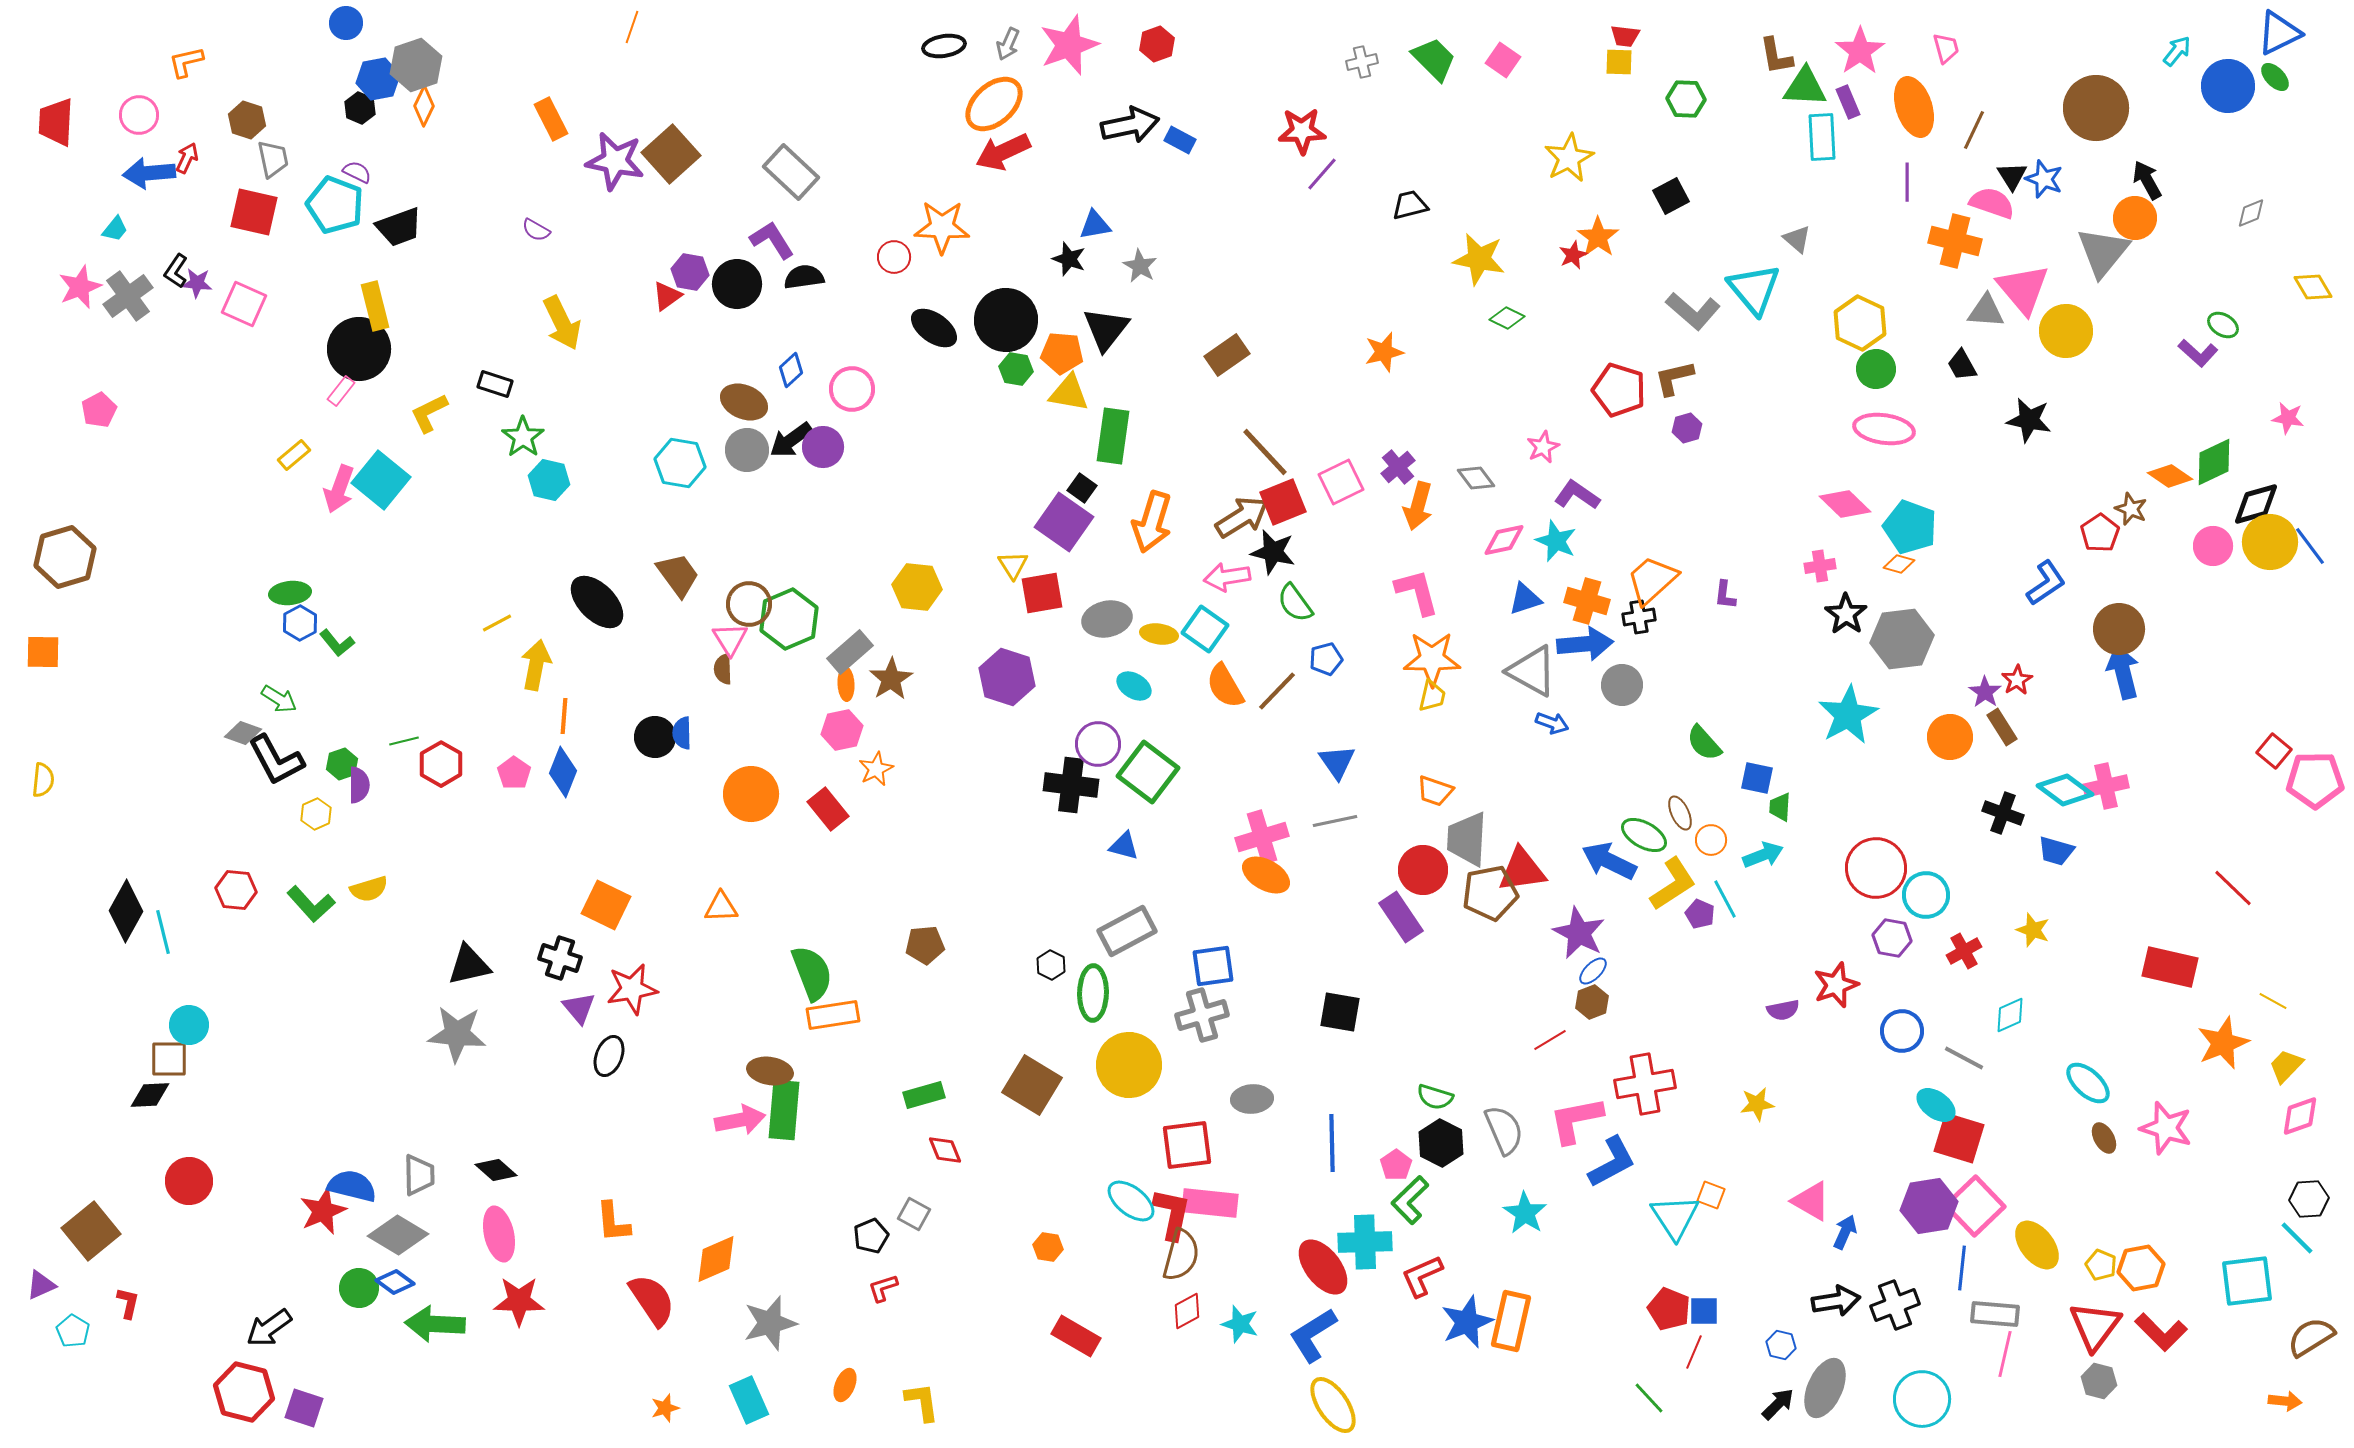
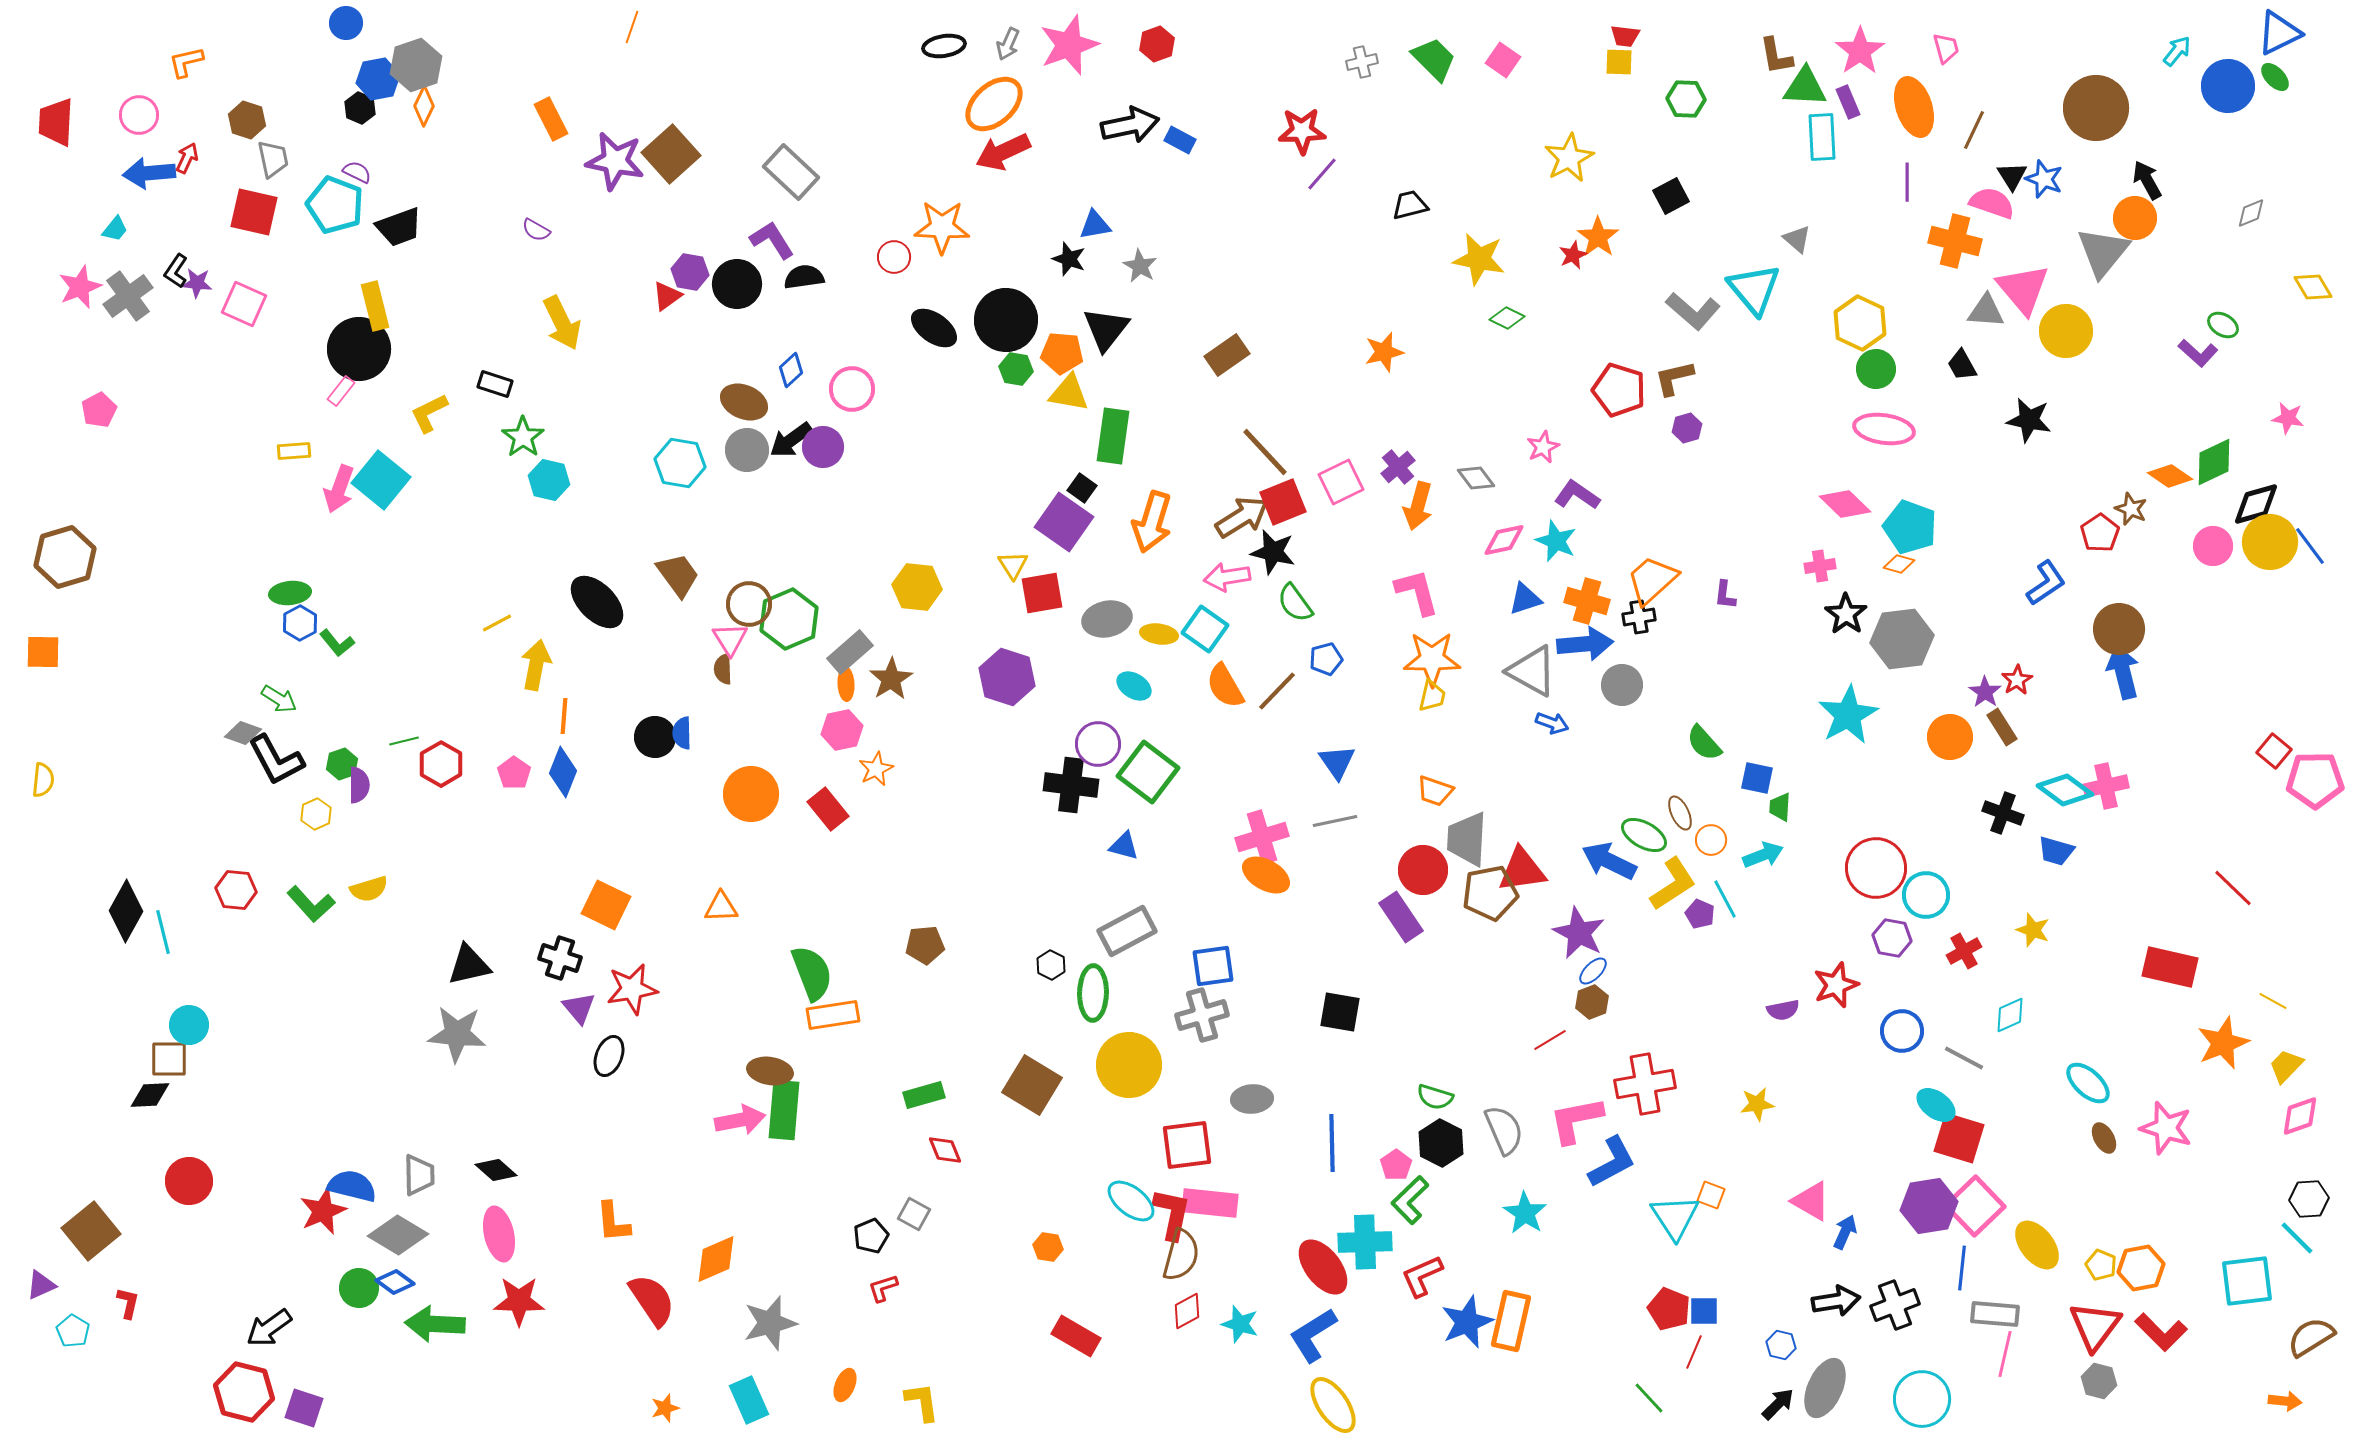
yellow rectangle at (294, 455): moved 4 px up; rotated 36 degrees clockwise
